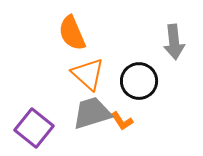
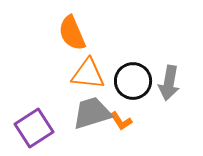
gray arrow: moved 5 px left, 41 px down; rotated 16 degrees clockwise
orange triangle: rotated 36 degrees counterclockwise
black circle: moved 6 px left
orange L-shape: moved 1 px left
purple square: rotated 18 degrees clockwise
